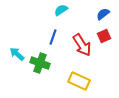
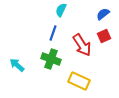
cyan semicircle: rotated 32 degrees counterclockwise
blue line: moved 4 px up
cyan arrow: moved 11 px down
green cross: moved 11 px right, 4 px up
